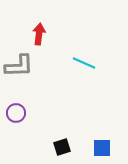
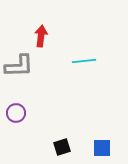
red arrow: moved 2 px right, 2 px down
cyan line: moved 2 px up; rotated 30 degrees counterclockwise
